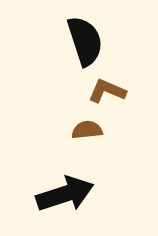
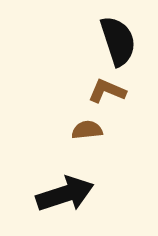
black semicircle: moved 33 px right
